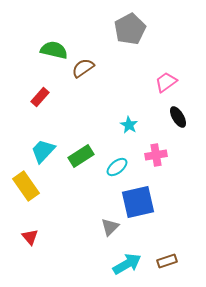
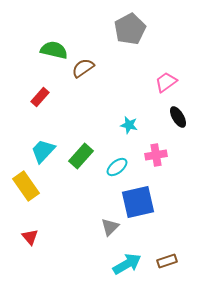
cyan star: rotated 18 degrees counterclockwise
green rectangle: rotated 15 degrees counterclockwise
